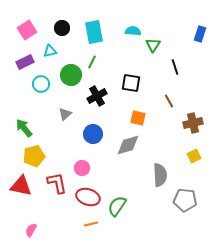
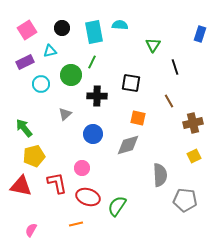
cyan semicircle: moved 13 px left, 6 px up
black cross: rotated 30 degrees clockwise
orange line: moved 15 px left
